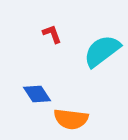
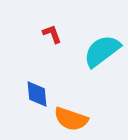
blue diamond: rotated 28 degrees clockwise
orange semicircle: rotated 12 degrees clockwise
